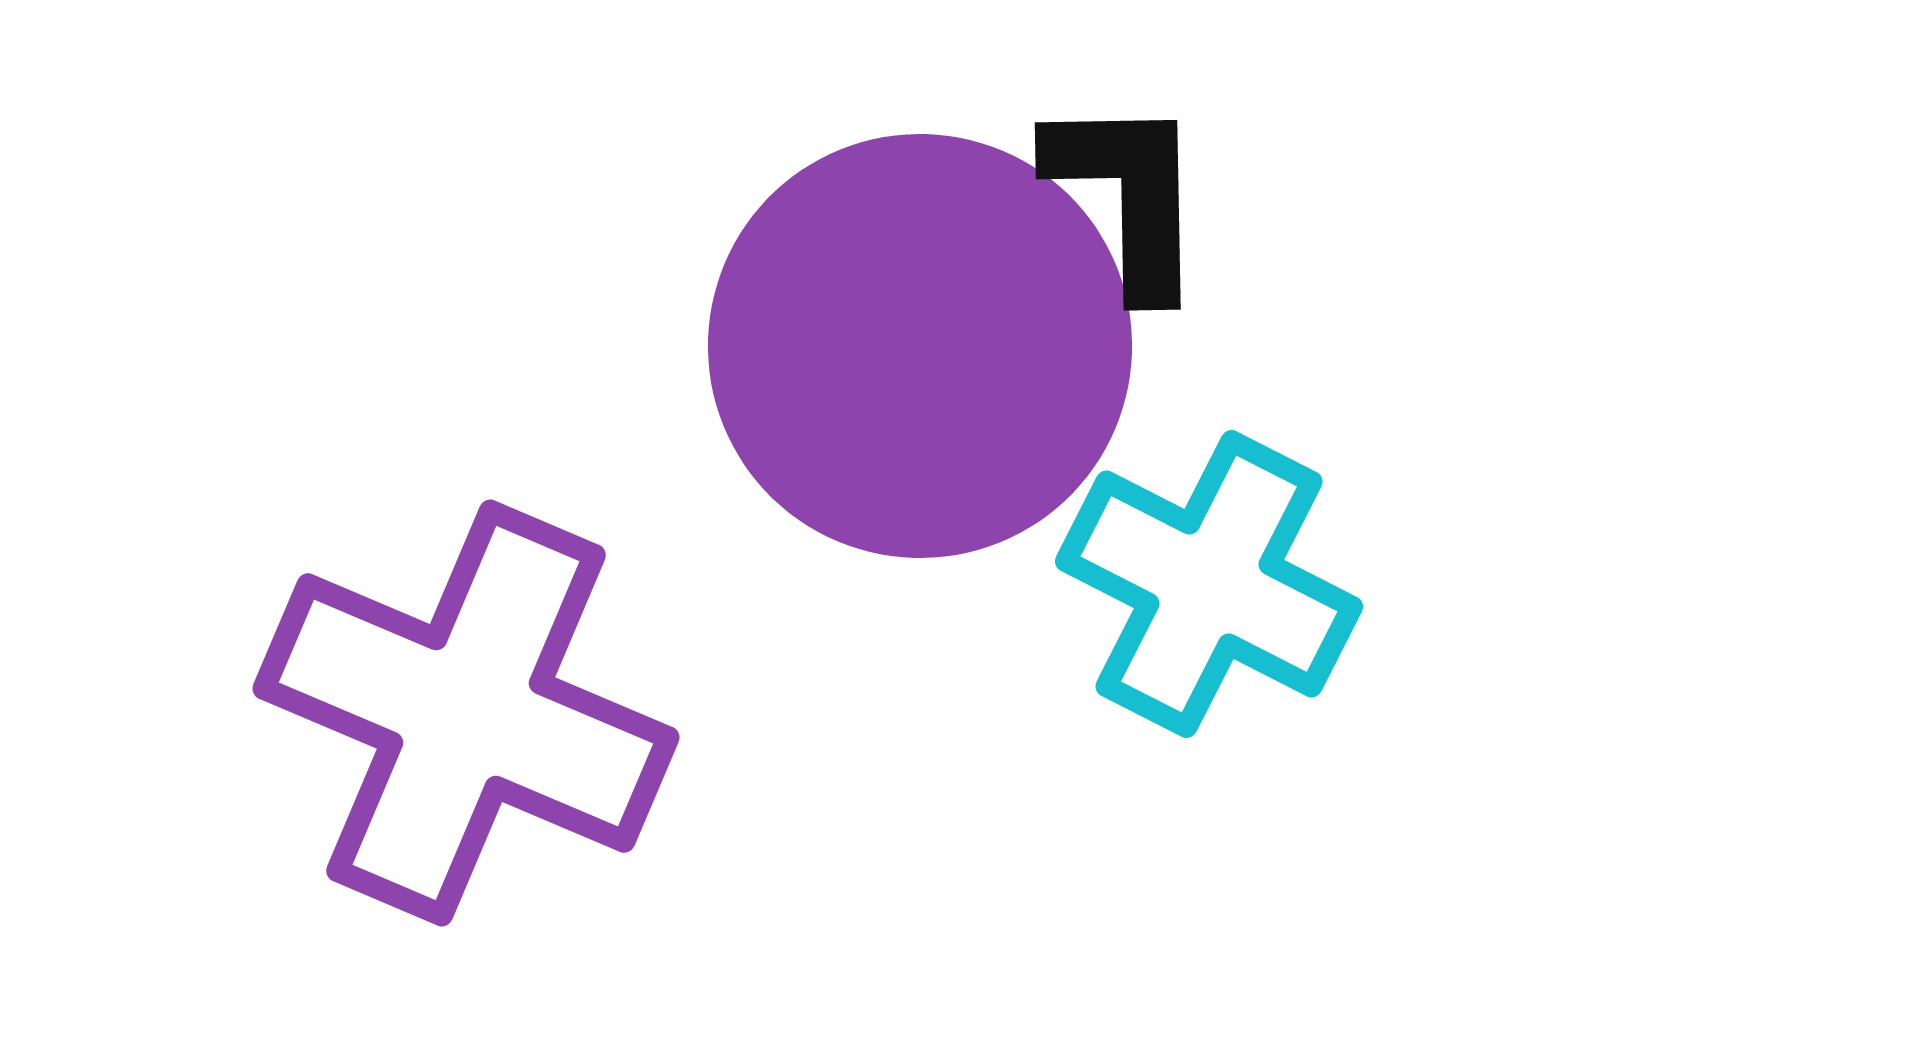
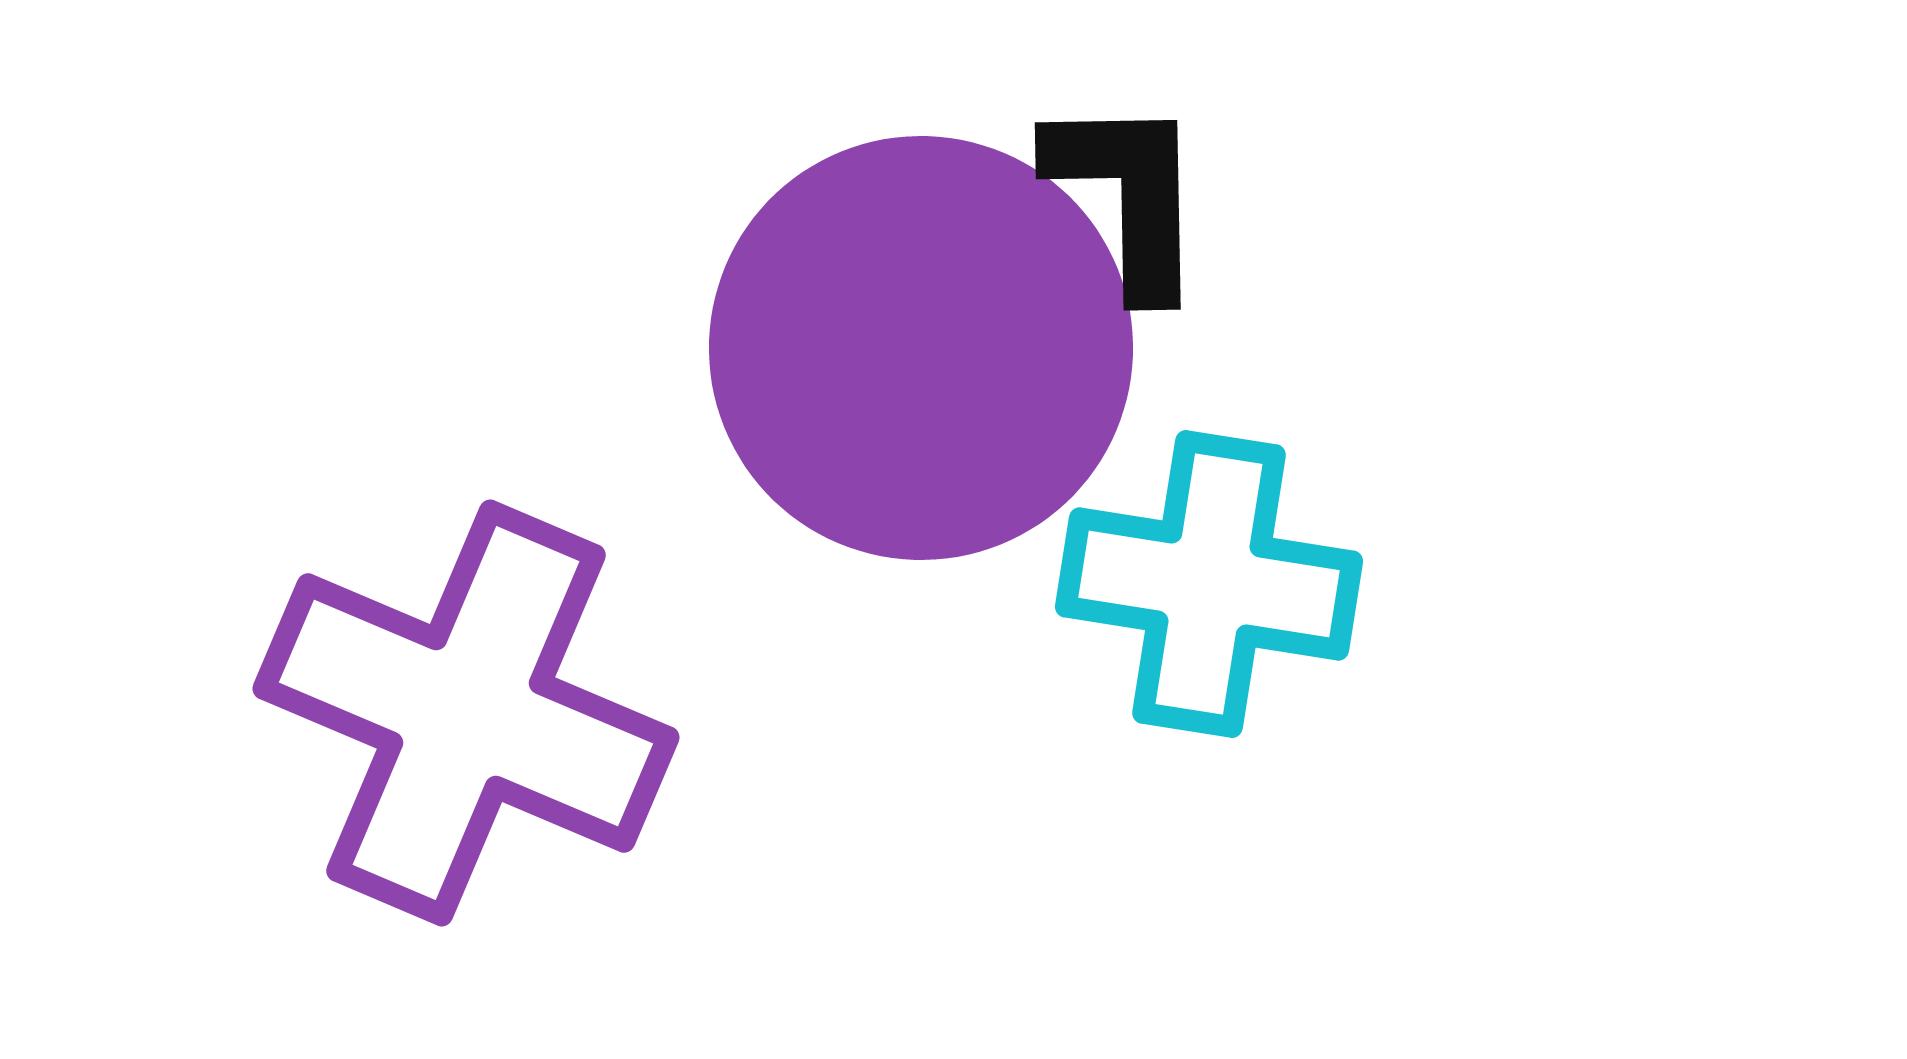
purple circle: moved 1 px right, 2 px down
cyan cross: rotated 18 degrees counterclockwise
